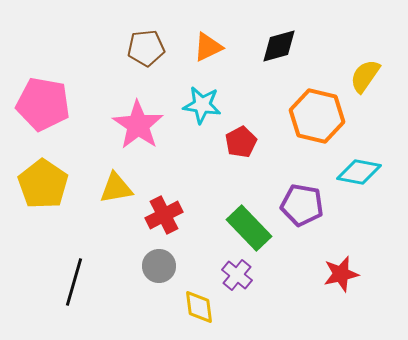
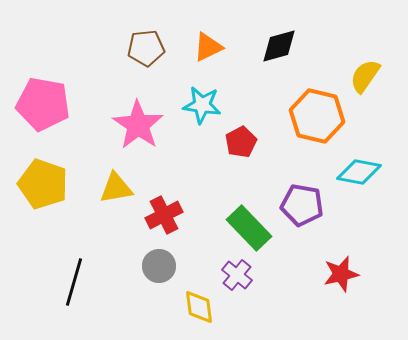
yellow pentagon: rotated 15 degrees counterclockwise
